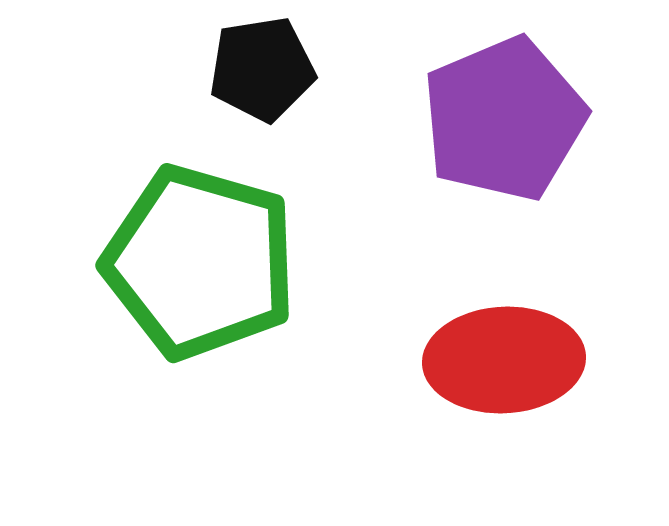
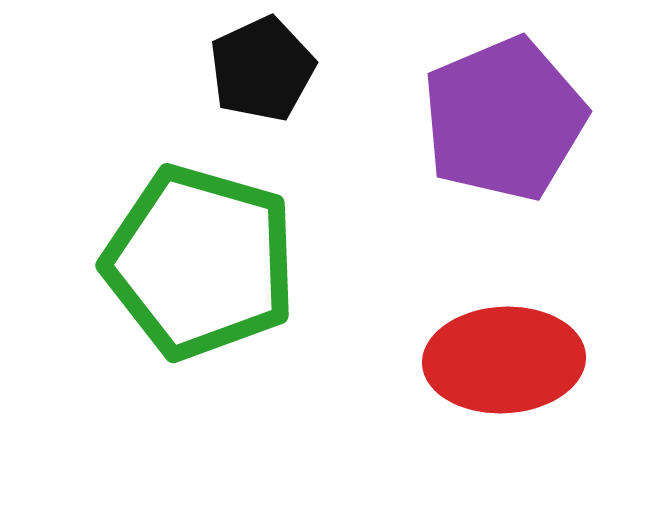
black pentagon: rotated 16 degrees counterclockwise
